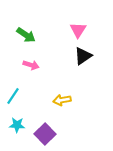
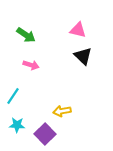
pink triangle: rotated 48 degrees counterclockwise
black triangle: rotated 42 degrees counterclockwise
yellow arrow: moved 11 px down
